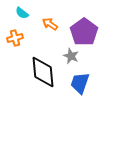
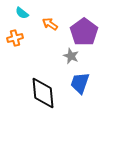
black diamond: moved 21 px down
